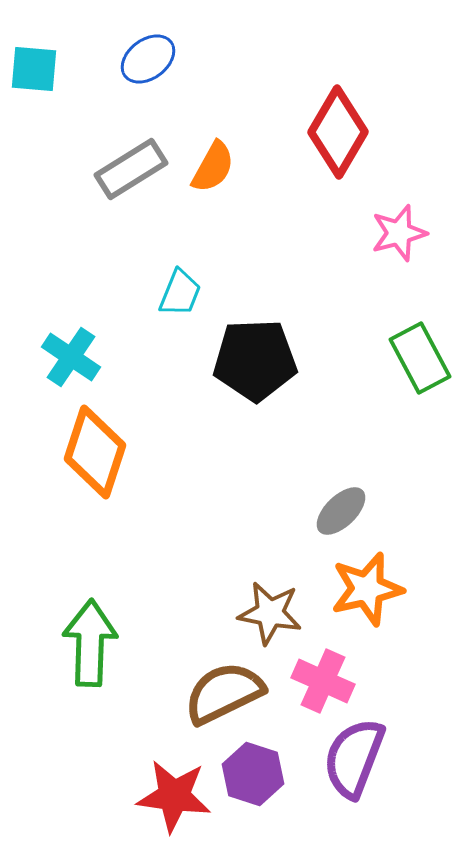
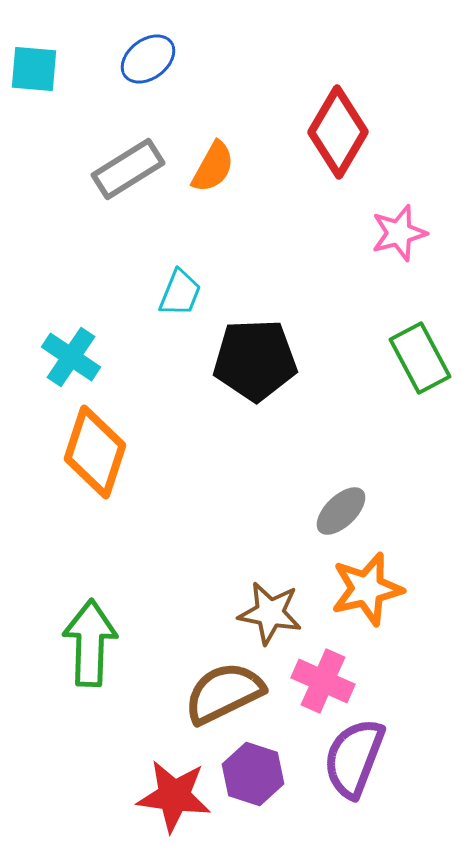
gray rectangle: moved 3 px left
